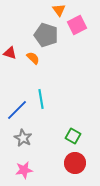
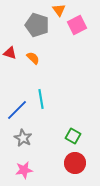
gray pentagon: moved 9 px left, 10 px up
